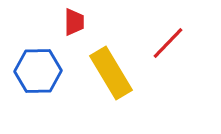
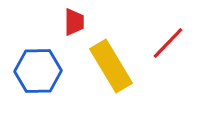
yellow rectangle: moved 7 px up
